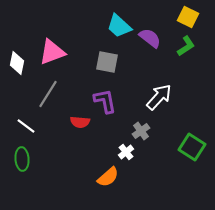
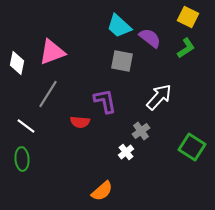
green L-shape: moved 2 px down
gray square: moved 15 px right, 1 px up
orange semicircle: moved 6 px left, 14 px down
